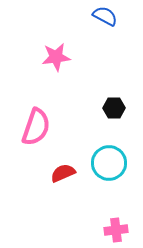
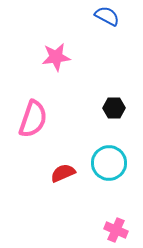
blue semicircle: moved 2 px right
pink semicircle: moved 3 px left, 8 px up
pink cross: rotated 30 degrees clockwise
